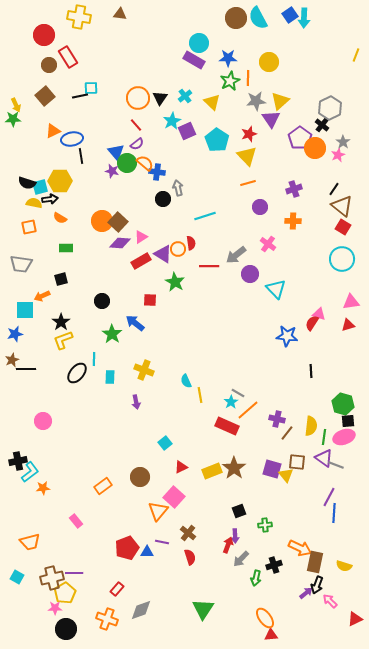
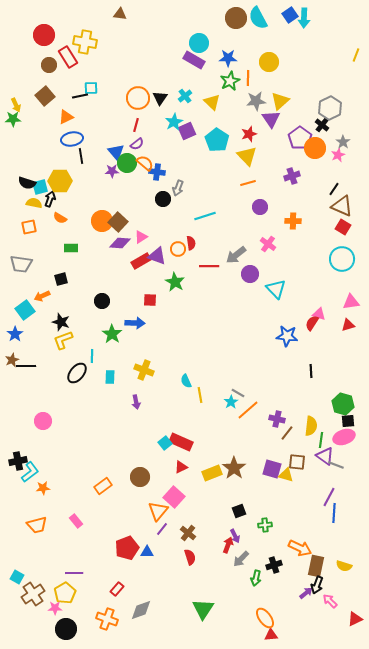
yellow cross at (79, 17): moved 6 px right, 25 px down
cyan star at (172, 121): moved 2 px right, 1 px down
red line at (136, 125): rotated 56 degrees clockwise
orange triangle at (53, 131): moved 13 px right, 14 px up
purple star at (112, 171): rotated 16 degrees counterclockwise
gray arrow at (178, 188): rotated 147 degrees counterclockwise
purple cross at (294, 189): moved 2 px left, 13 px up
black arrow at (50, 199): rotated 63 degrees counterclockwise
brown triangle at (342, 206): rotated 15 degrees counterclockwise
green rectangle at (66, 248): moved 5 px right
purple triangle at (163, 254): moved 6 px left, 2 px down; rotated 12 degrees counterclockwise
cyan square at (25, 310): rotated 36 degrees counterclockwise
black star at (61, 322): rotated 18 degrees counterclockwise
blue arrow at (135, 323): rotated 144 degrees clockwise
blue star at (15, 334): rotated 21 degrees counterclockwise
cyan line at (94, 359): moved 2 px left, 3 px up
black line at (26, 369): moved 3 px up
red rectangle at (227, 426): moved 46 px left, 16 px down
green line at (324, 437): moved 3 px left, 3 px down
purple triangle at (324, 458): moved 1 px right, 2 px up
yellow rectangle at (212, 471): moved 2 px down
yellow triangle at (286, 475): rotated 35 degrees counterclockwise
purple arrow at (235, 536): rotated 24 degrees counterclockwise
orange trapezoid at (30, 542): moved 7 px right, 17 px up
purple line at (162, 542): moved 13 px up; rotated 64 degrees counterclockwise
brown rectangle at (315, 562): moved 1 px right, 4 px down
brown cross at (52, 578): moved 19 px left, 16 px down; rotated 20 degrees counterclockwise
